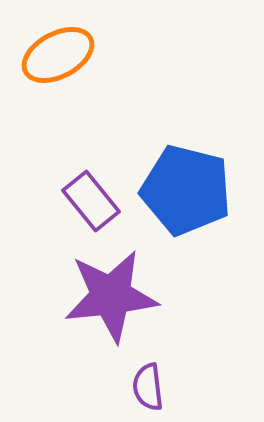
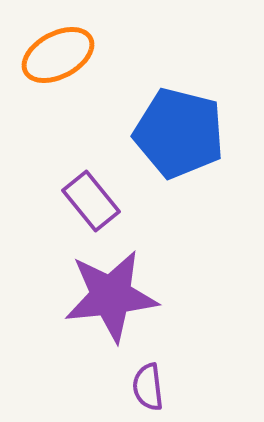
blue pentagon: moved 7 px left, 57 px up
